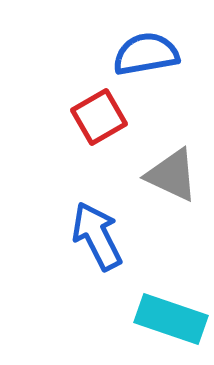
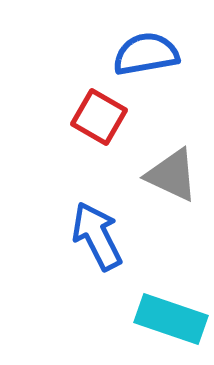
red square: rotated 30 degrees counterclockwise
